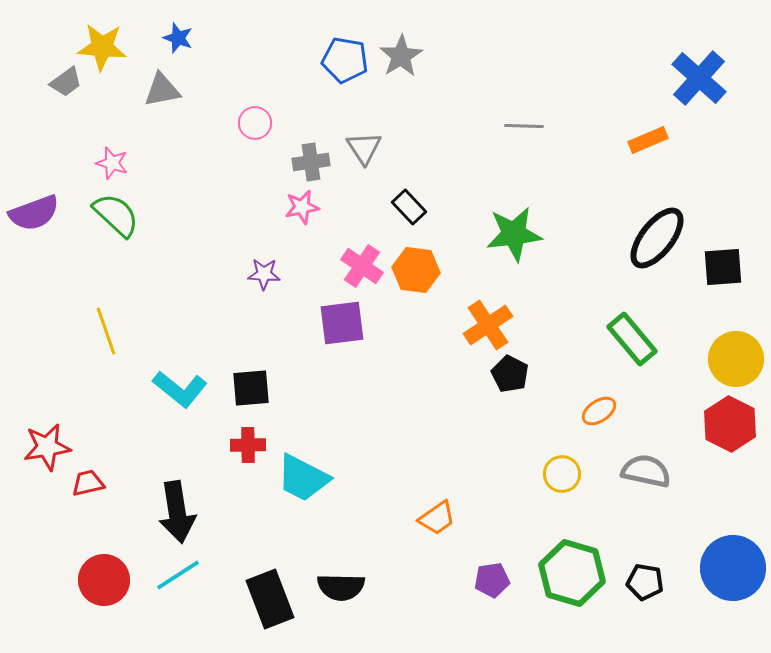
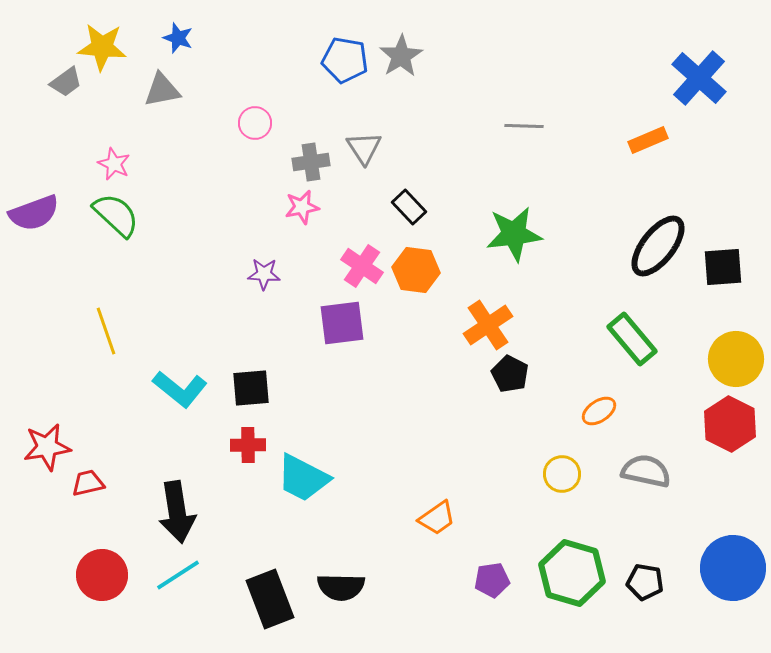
pink star at (112, 163): moved 2 px right, 1 px down; rotated 8 degrees clockwise
black ellipse at (657, 238): moved 1 px right, 8 px down
red circle at (104, 580): moved 2 px left, 5 px up
